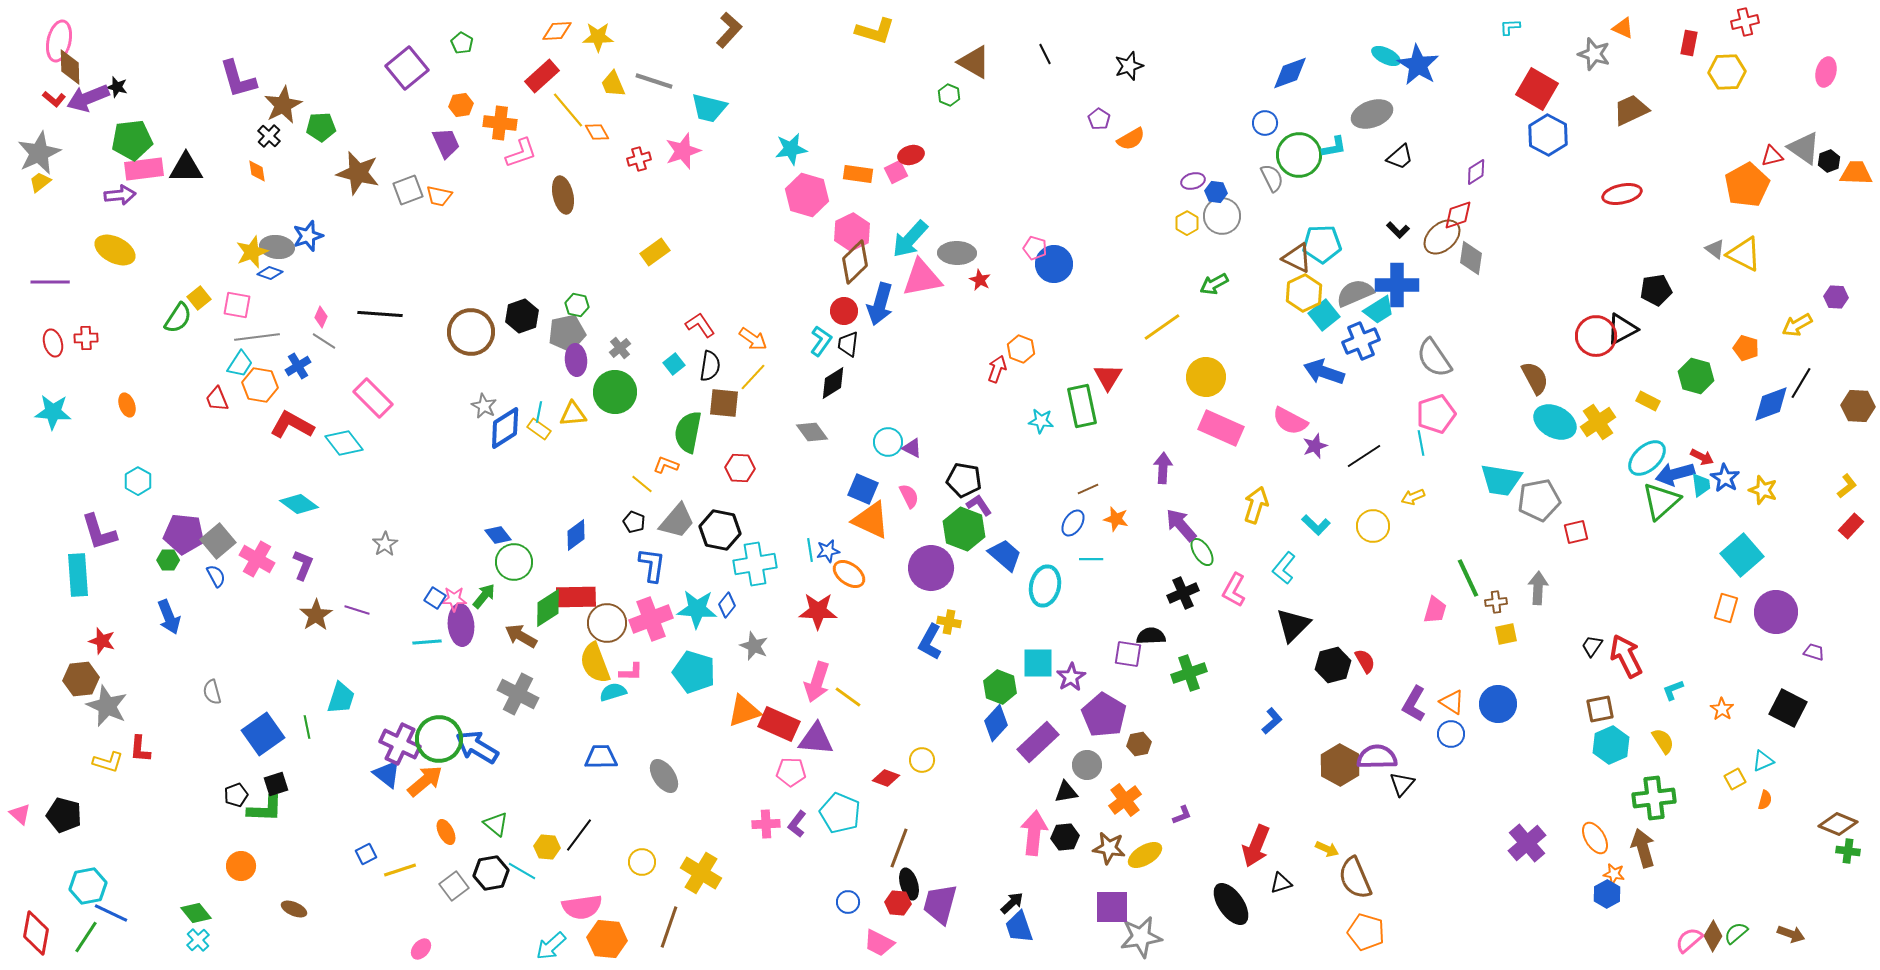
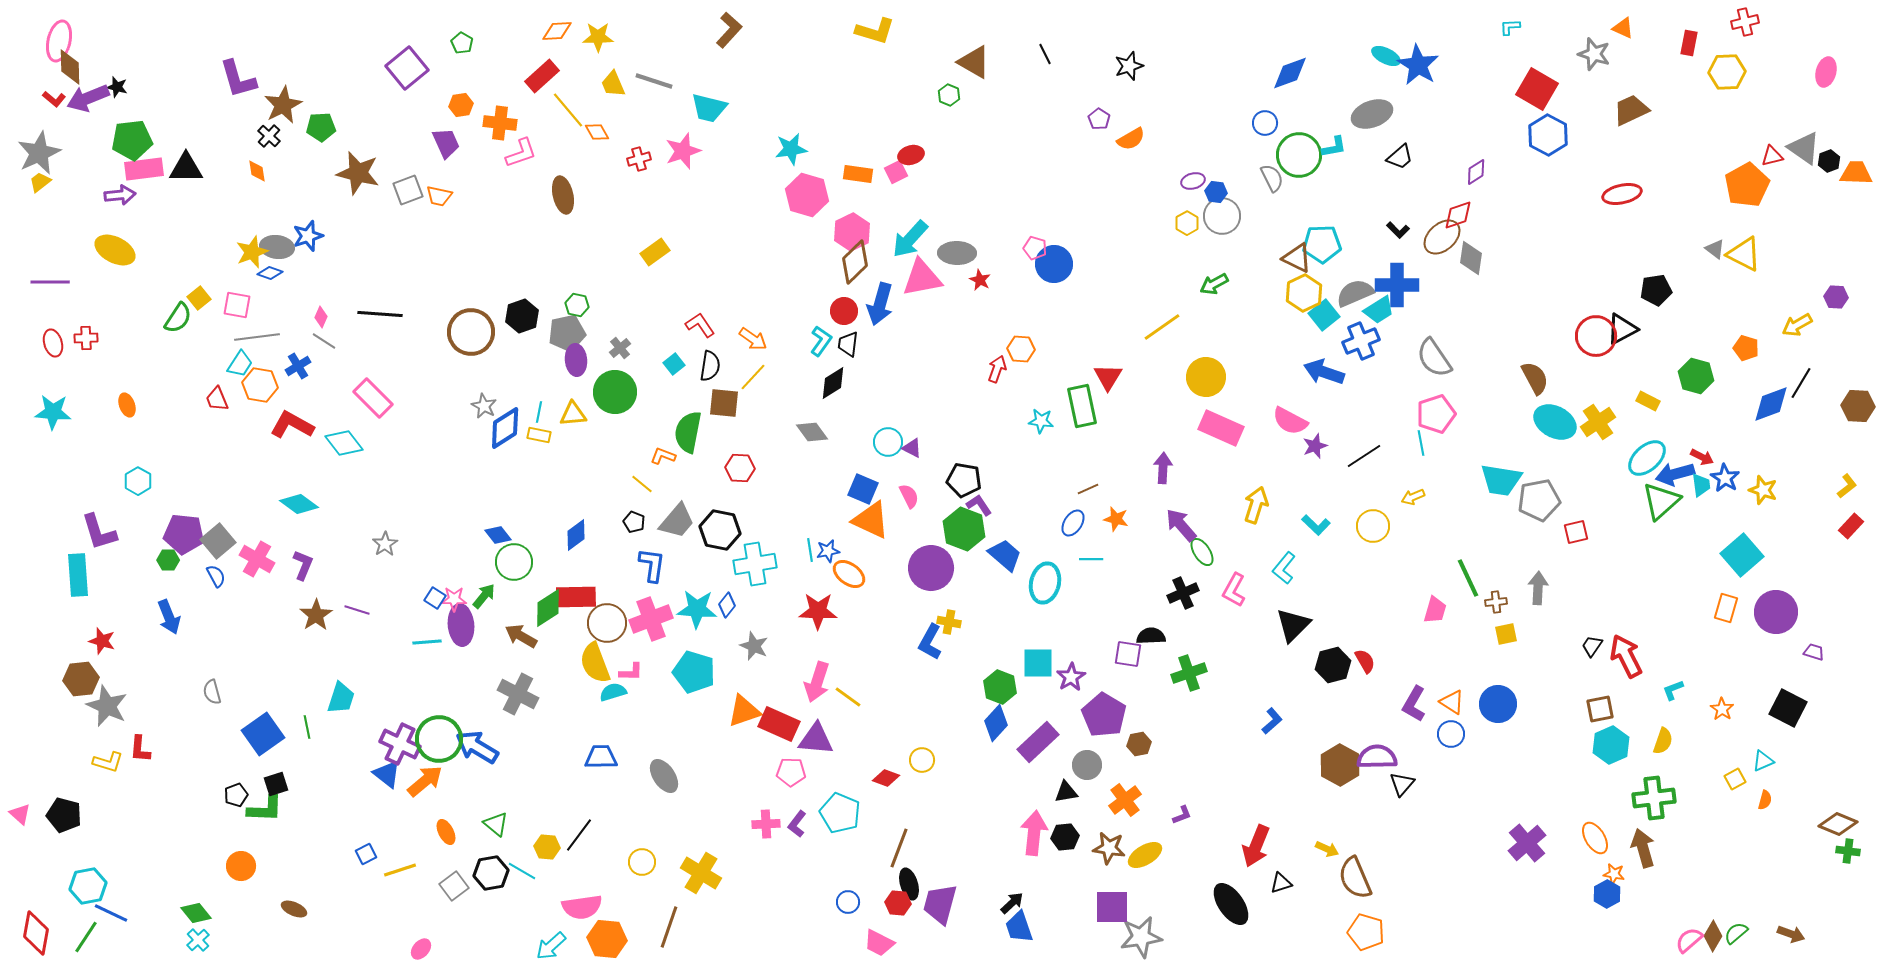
orange hexagon at (1021, 349): rotated 16 degrees counterclockwise
yellow rectangle at (539, 429): moved 6 px down; rotated 25 degrees counterclockwise
orange L-shape at (666, 465): moved 3 px left, 9 px up
cyan ellipse at (1045, 586): moved 3 px up
yellow semicircle at (1663, 741): rotated 52 degrees clockwise
